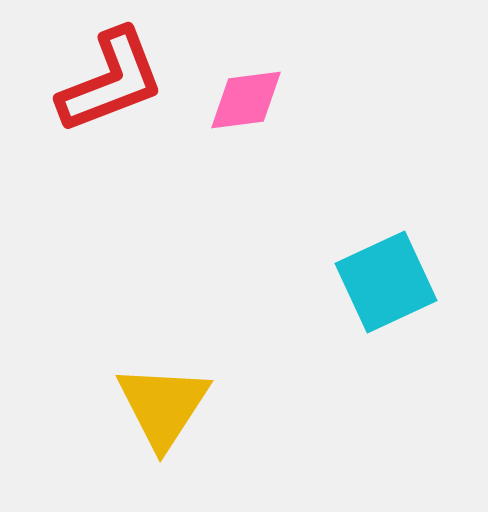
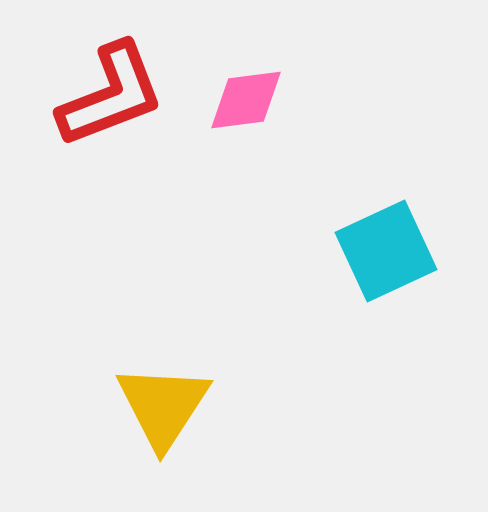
red L-shape: moved 14 px down
cyan square: moved 31 px up
